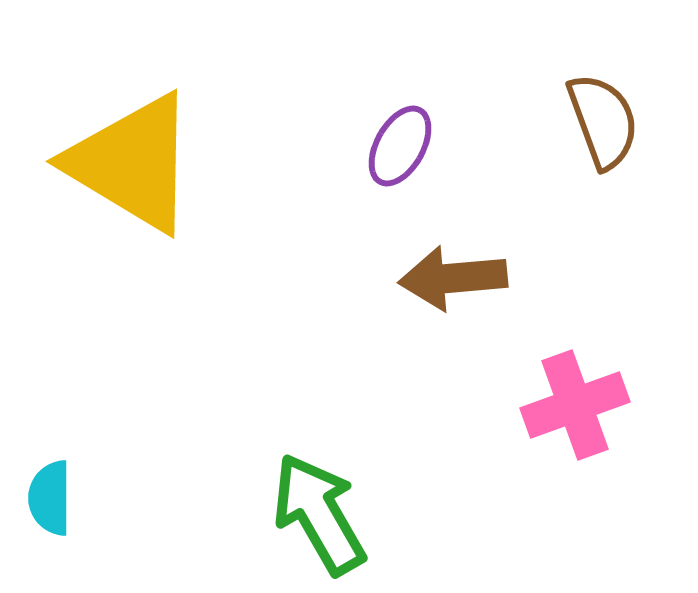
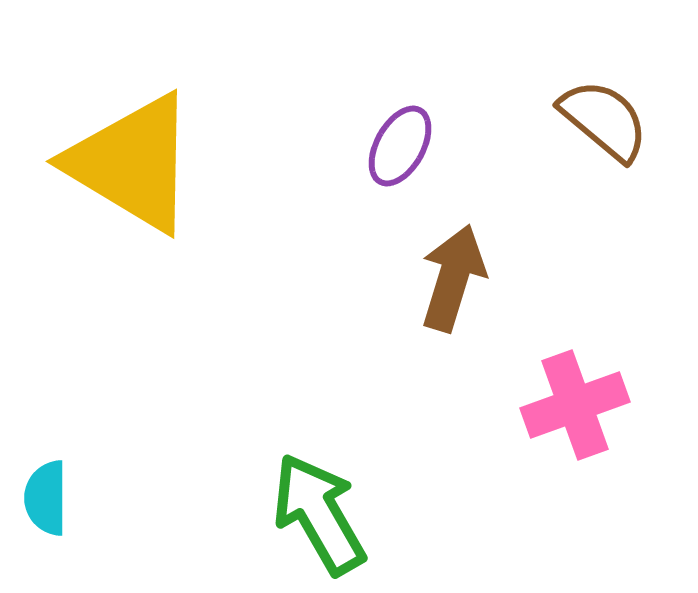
brown semicircle: moved 1 px right, 1 px up; rotated 30 degrees counterclockwise
brown arrow: rotated 112 degrees clockwise
cyan semicircle: moved 4 px left
